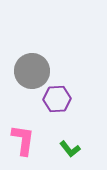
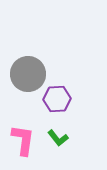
gray circle: moved 4 px left, 3 px down
green L-shape: moved 12 px left, 11 px up
